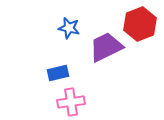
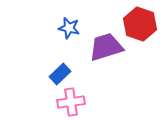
red hexagon: rotated 20 degrees counterclockwise
purple trapezoid: rotated 9 degrees clockwise
blue rectangle: moved 2 px right, 1 px down; rotated 30 degrees counterclockwise
